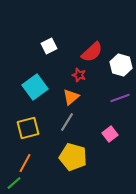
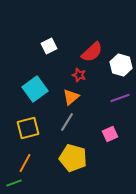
cyan square: moved 2 px down
pink square: rotated 14 degrees clockwise
yellow pentagon: moved 1 px down
green line: rotated 21 degrees clockwise
